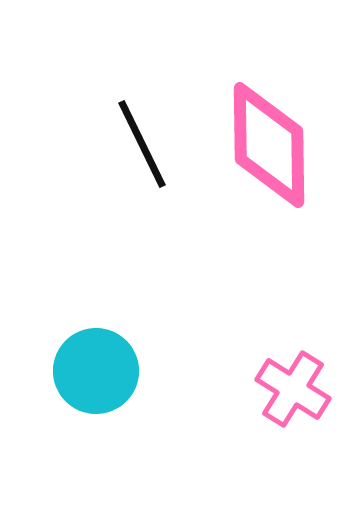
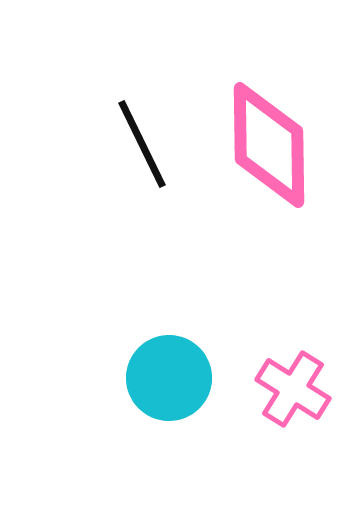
cyan circle: moved 73 px right, 7 px down
